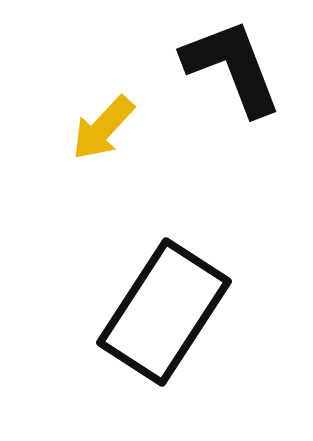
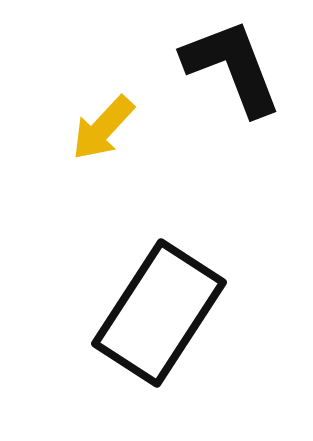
black rectangle: moved 5 px left, 1 px down
